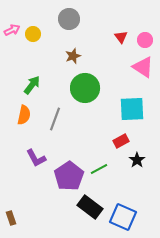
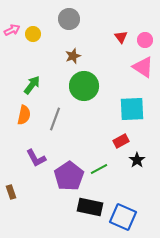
green circle: moved 1 px left, 2 px up
black rectangle: rotated 25 degrees counterclockwise
brown rectangle: moved 26 px up
